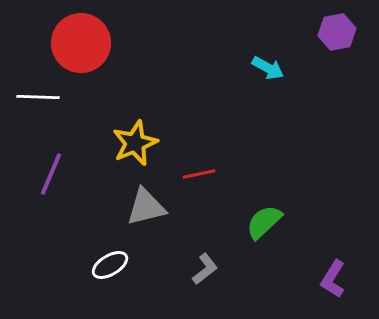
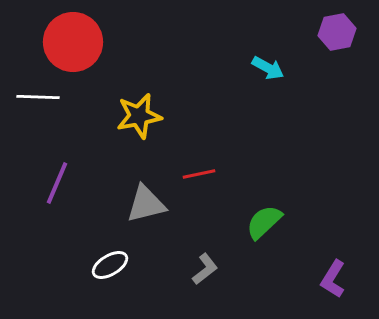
red circle: moved 8 px left, 1 px up
yellow star: moved 4 px right, 27 px up; rotated 12 degrees clockwise
purple line: moved 6 px right, 9 px down
gray triangle: moved 3 px up
